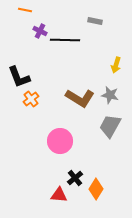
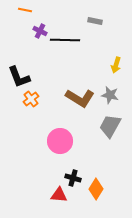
black cross: moved 2 px left; rotated 35 degrees counterclockwise
